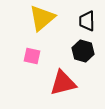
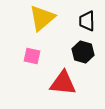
black hexagon: moved 1 px down
red triangle: rotated 20 degrees clockwise
